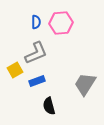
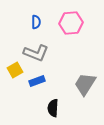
pink hexagon: moved 10 px right
gray L-shape: rotated 45 degrees clockwise
black semicircle: moved 4 px right, 2 px down; rotated 18 degrees clockwise
